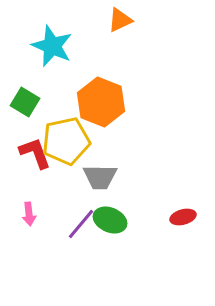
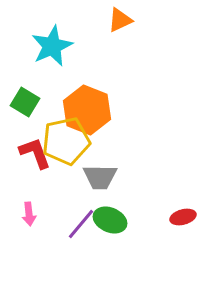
cyan star: rotated 24 degrees clockwise
orange hexagon: moved 14 px left, 8 px down
